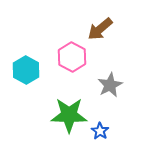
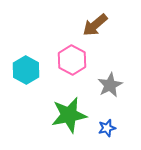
brown arrow: moved 5 px left, 4 px up
pink hexagon: moved 3 px down
green star: rotated 12 degrees counterclockwise
blue star: moved 7 px right, 3 px up; rotated 24 degrees clockwise
